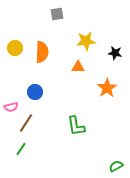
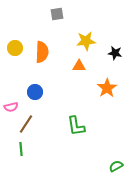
orange triangle: moved 1 px right, 1 px up
brown line: moved 1 px down
green line: rotated 40 degrees counterclockwise
